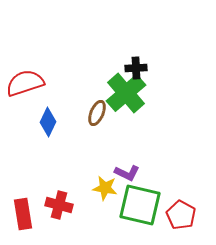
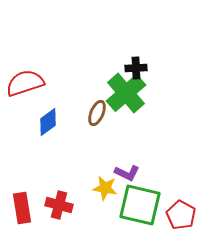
blue diamond: rotated 28 degrees clockwise
red rectangle: moved 1 px left, 6 px up
